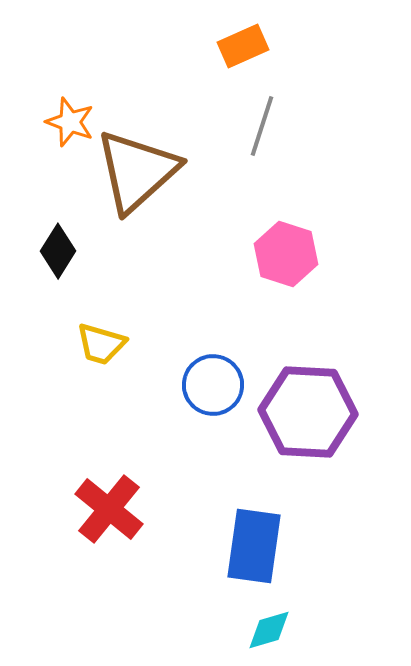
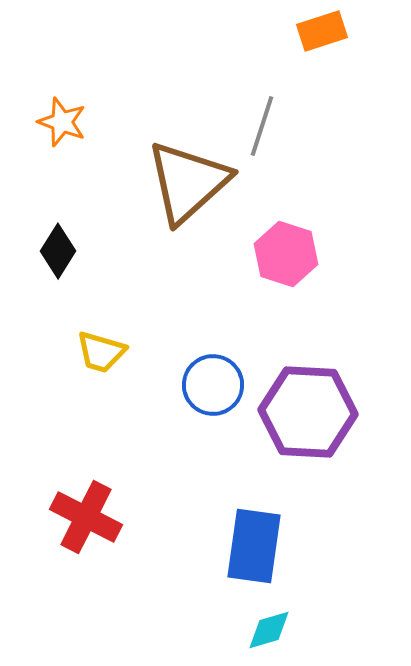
orange rectangle: moved 79 px right, 15 px up; rotated 6 degrees clockwise
orange star: moved 8 px left
brown triangle: moved 51 px right, 11 px down
yellow trapezoid: moved 8 px down
red cross: moved 23 px left, 8 px down; rotated 12 degrees counterclockwise
